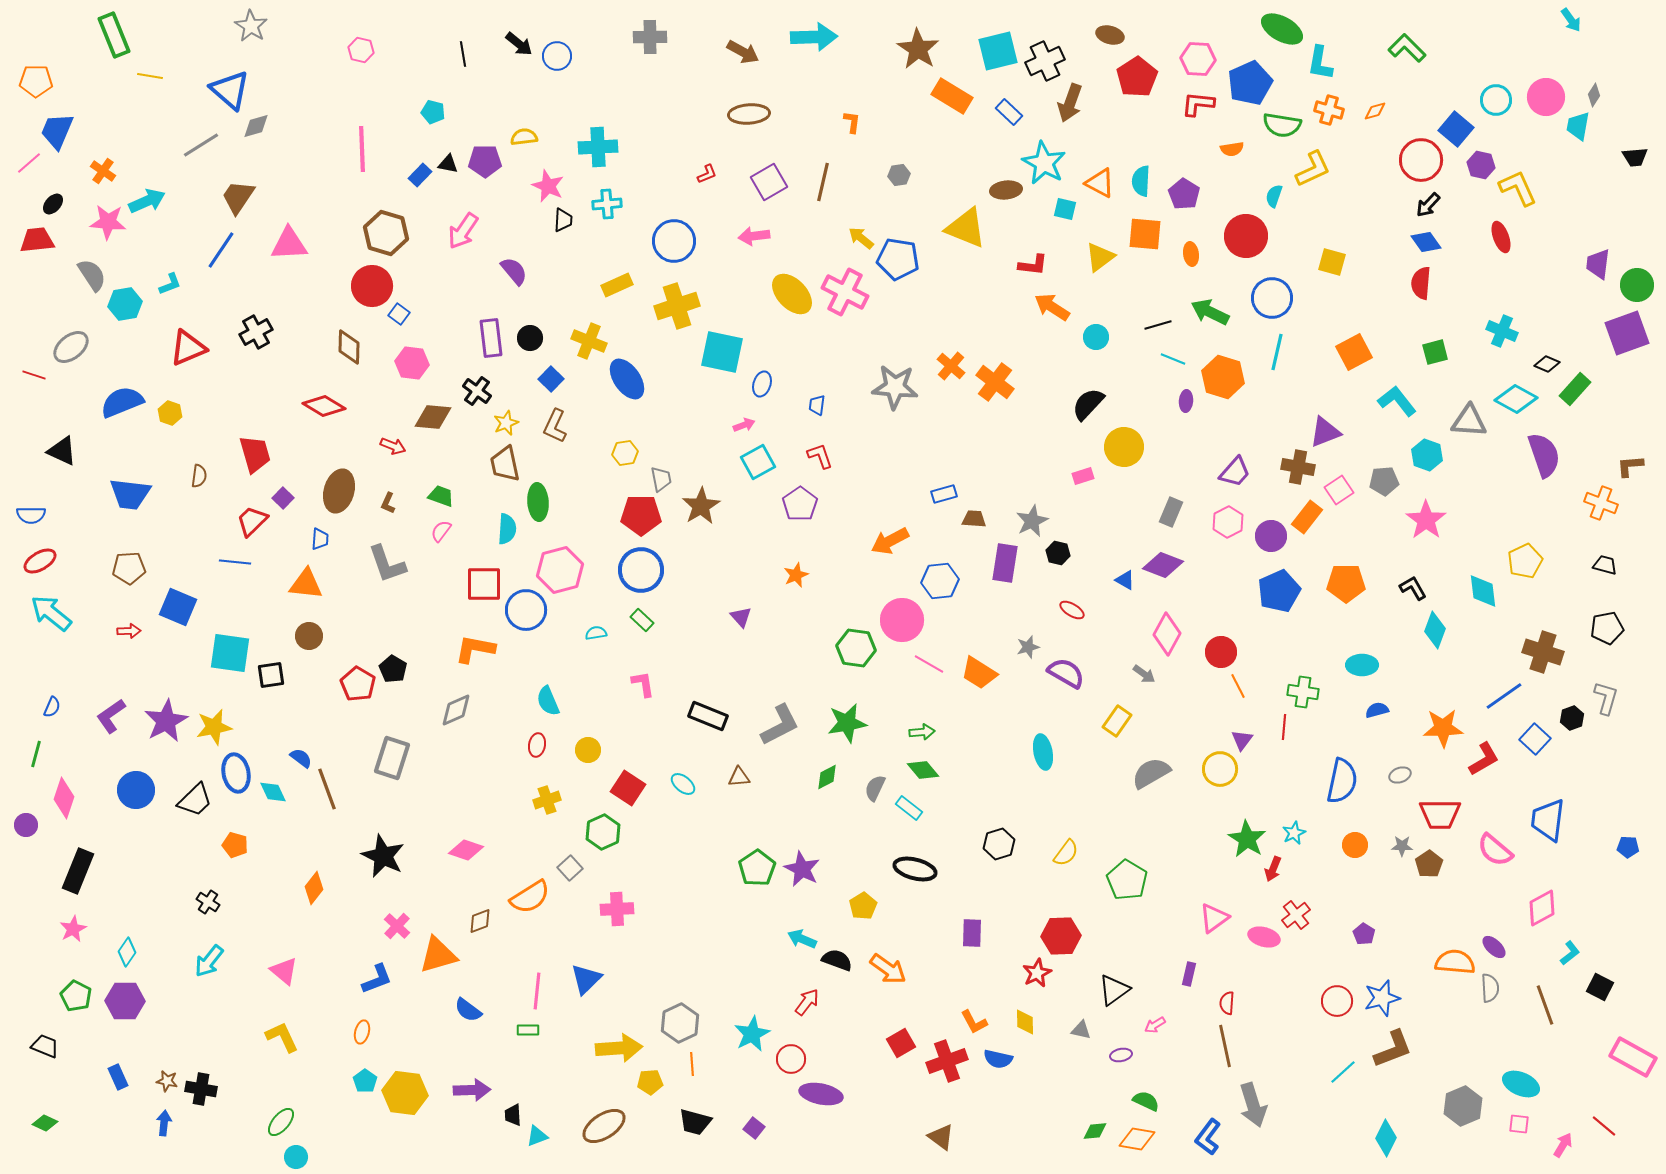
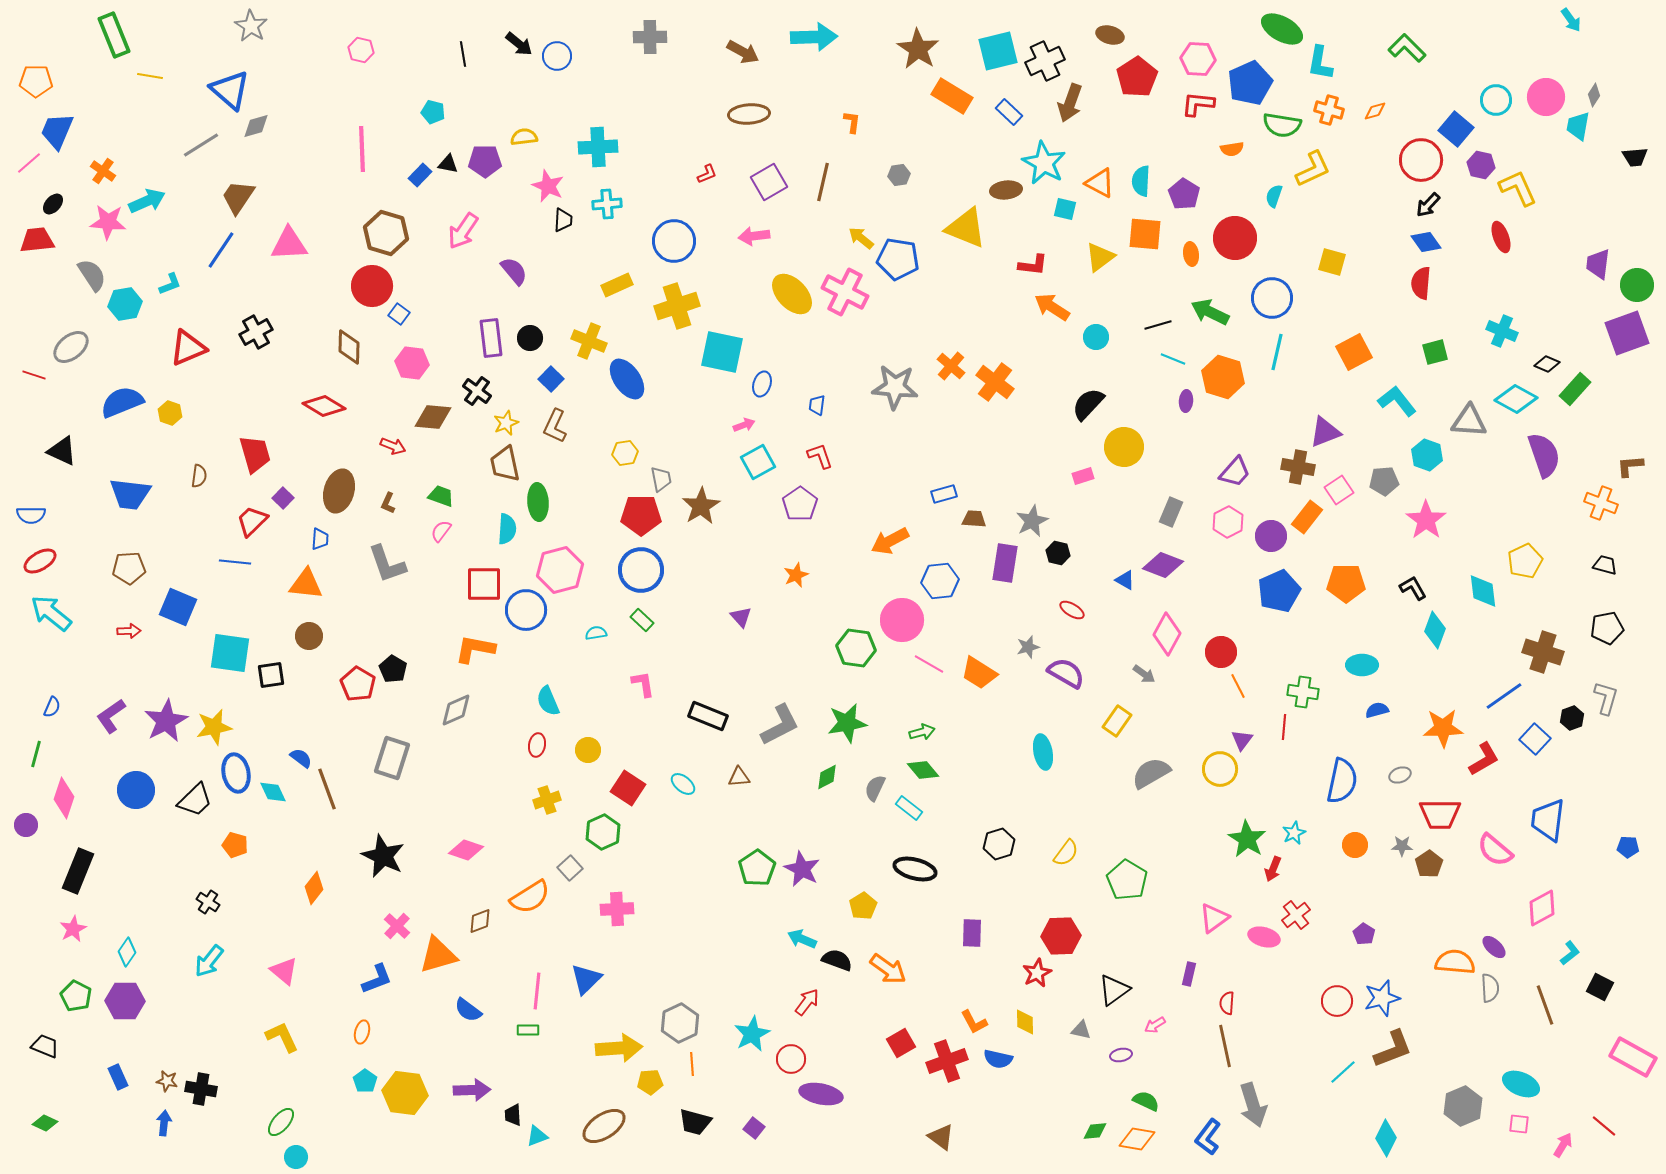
red circle at (1246, 236): moved 11 px left, 2 px down
green arrow at (922, 732): rotated 10 degrees counterclockwise
